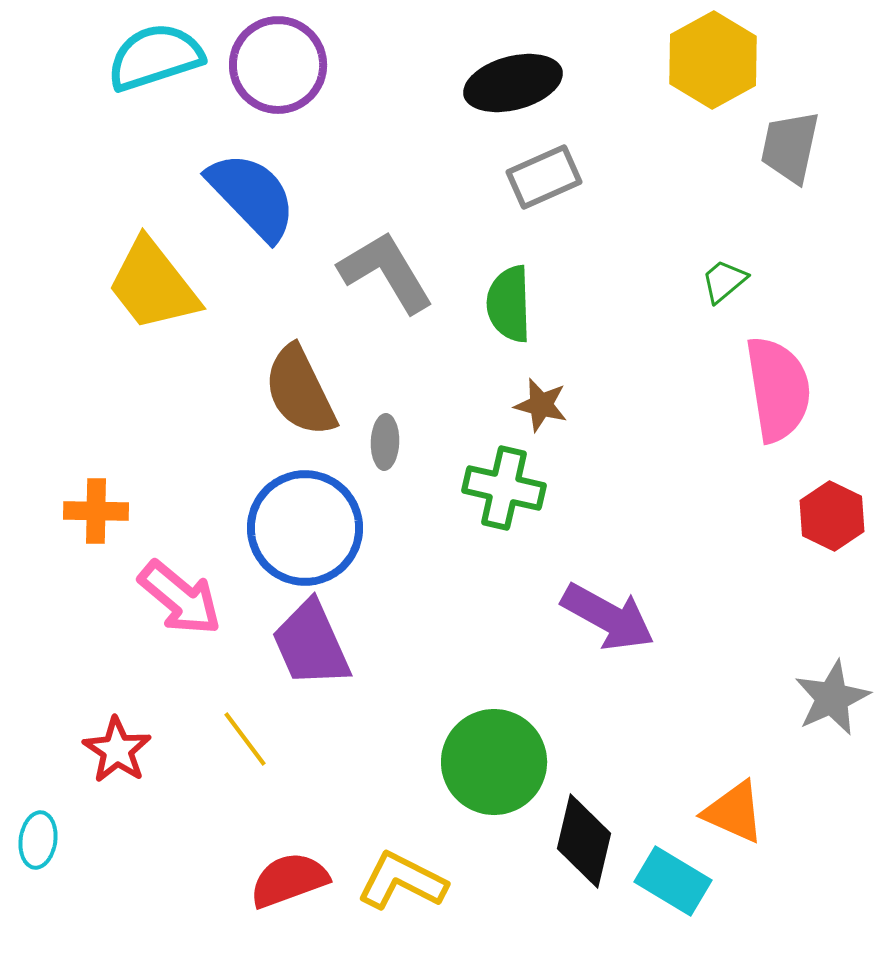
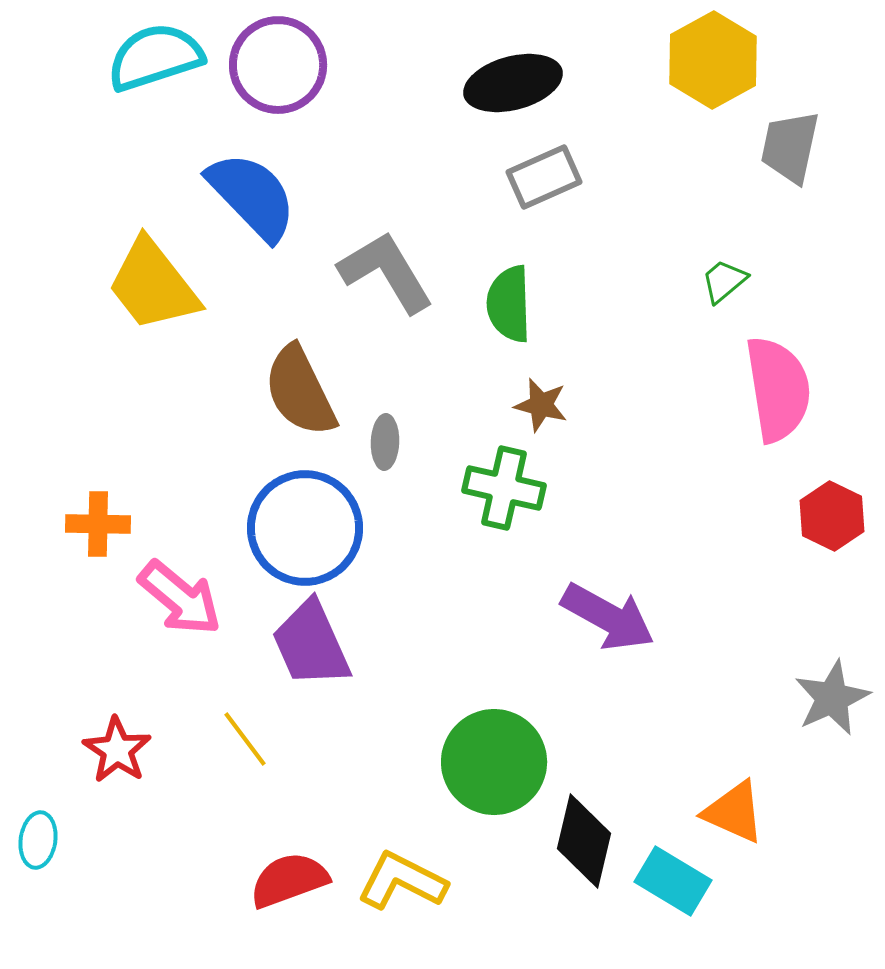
orange cross: moved 2 px right, 13 px down
